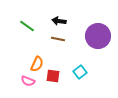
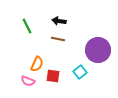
green line: rotated 28 degrees clockwise
purple circle: moved 14 px down
